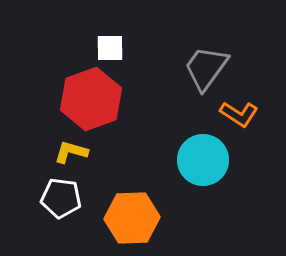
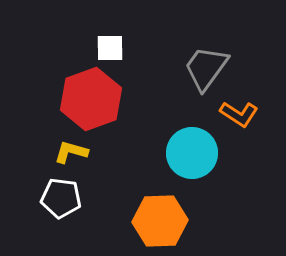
cyan circle: moved 11 px left, 7 px up
orange hexagon: moved 28 px right, 3 px down
